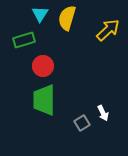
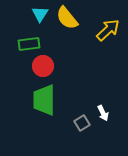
yellow semicircle: rotated 55 degrees counterclockwise
green rectangle: moved 5 px right, 4 px down; rotated 10 degrees clockwise
